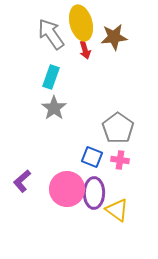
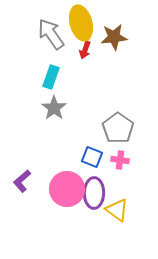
red arrow: rotated 36 degrees clockwise
